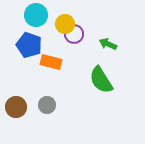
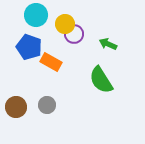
blue pentagon: moved 2 px down
orange rectangle: rotated 15 degrees clockwise
